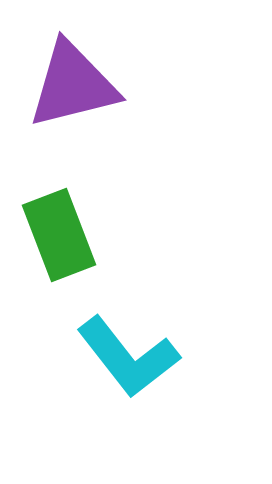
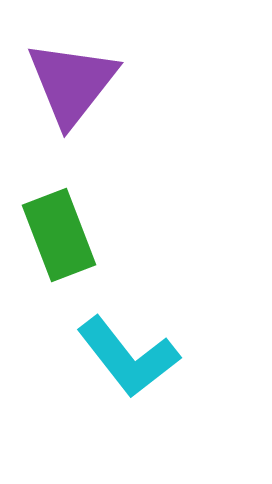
purple triangle: moved 1 px left, 2 px up; rotated 38 degrees counterclockwise
